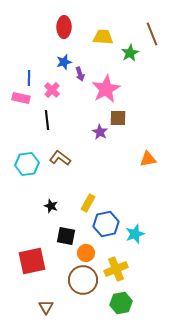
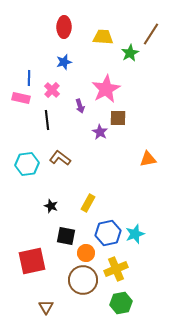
brown line: moved 1 px left; rotated 55 degrees clockwise
purple arrow: moved 32 px down
blue hexagon: moved 2 px right, 9 px down
